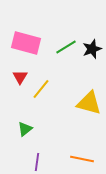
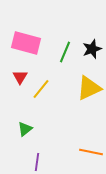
green line: moved 1 px left, 5 px down; rotated 35 degrees counterclockwise
yellow triangle: moved 15 px up; rotated 40 degrees counterclockwise
orange line: moved 9 px right, 7 px up
